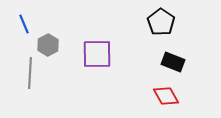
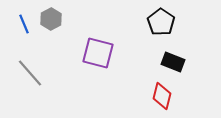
gray hexagon: moved 3 px right, 26 px up
purple square: moved 1 px right, 1 px up; rotated 16 degrees clockwise
gray line: rotated 44 degrees counterclockwise
red diamond: moved 4 px left; rotated 44 degrees clockwise
